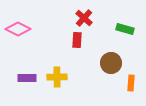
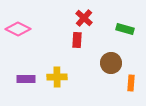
purple rectangle: moved 1 px left, 1 px down
